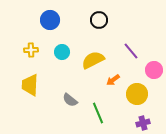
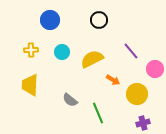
yellow semicircle: moved 1 px left, 1 px up
pink circle: moved 1 px right, 1 px up
orange arrow: rotated 112 degrees counterclockwise
